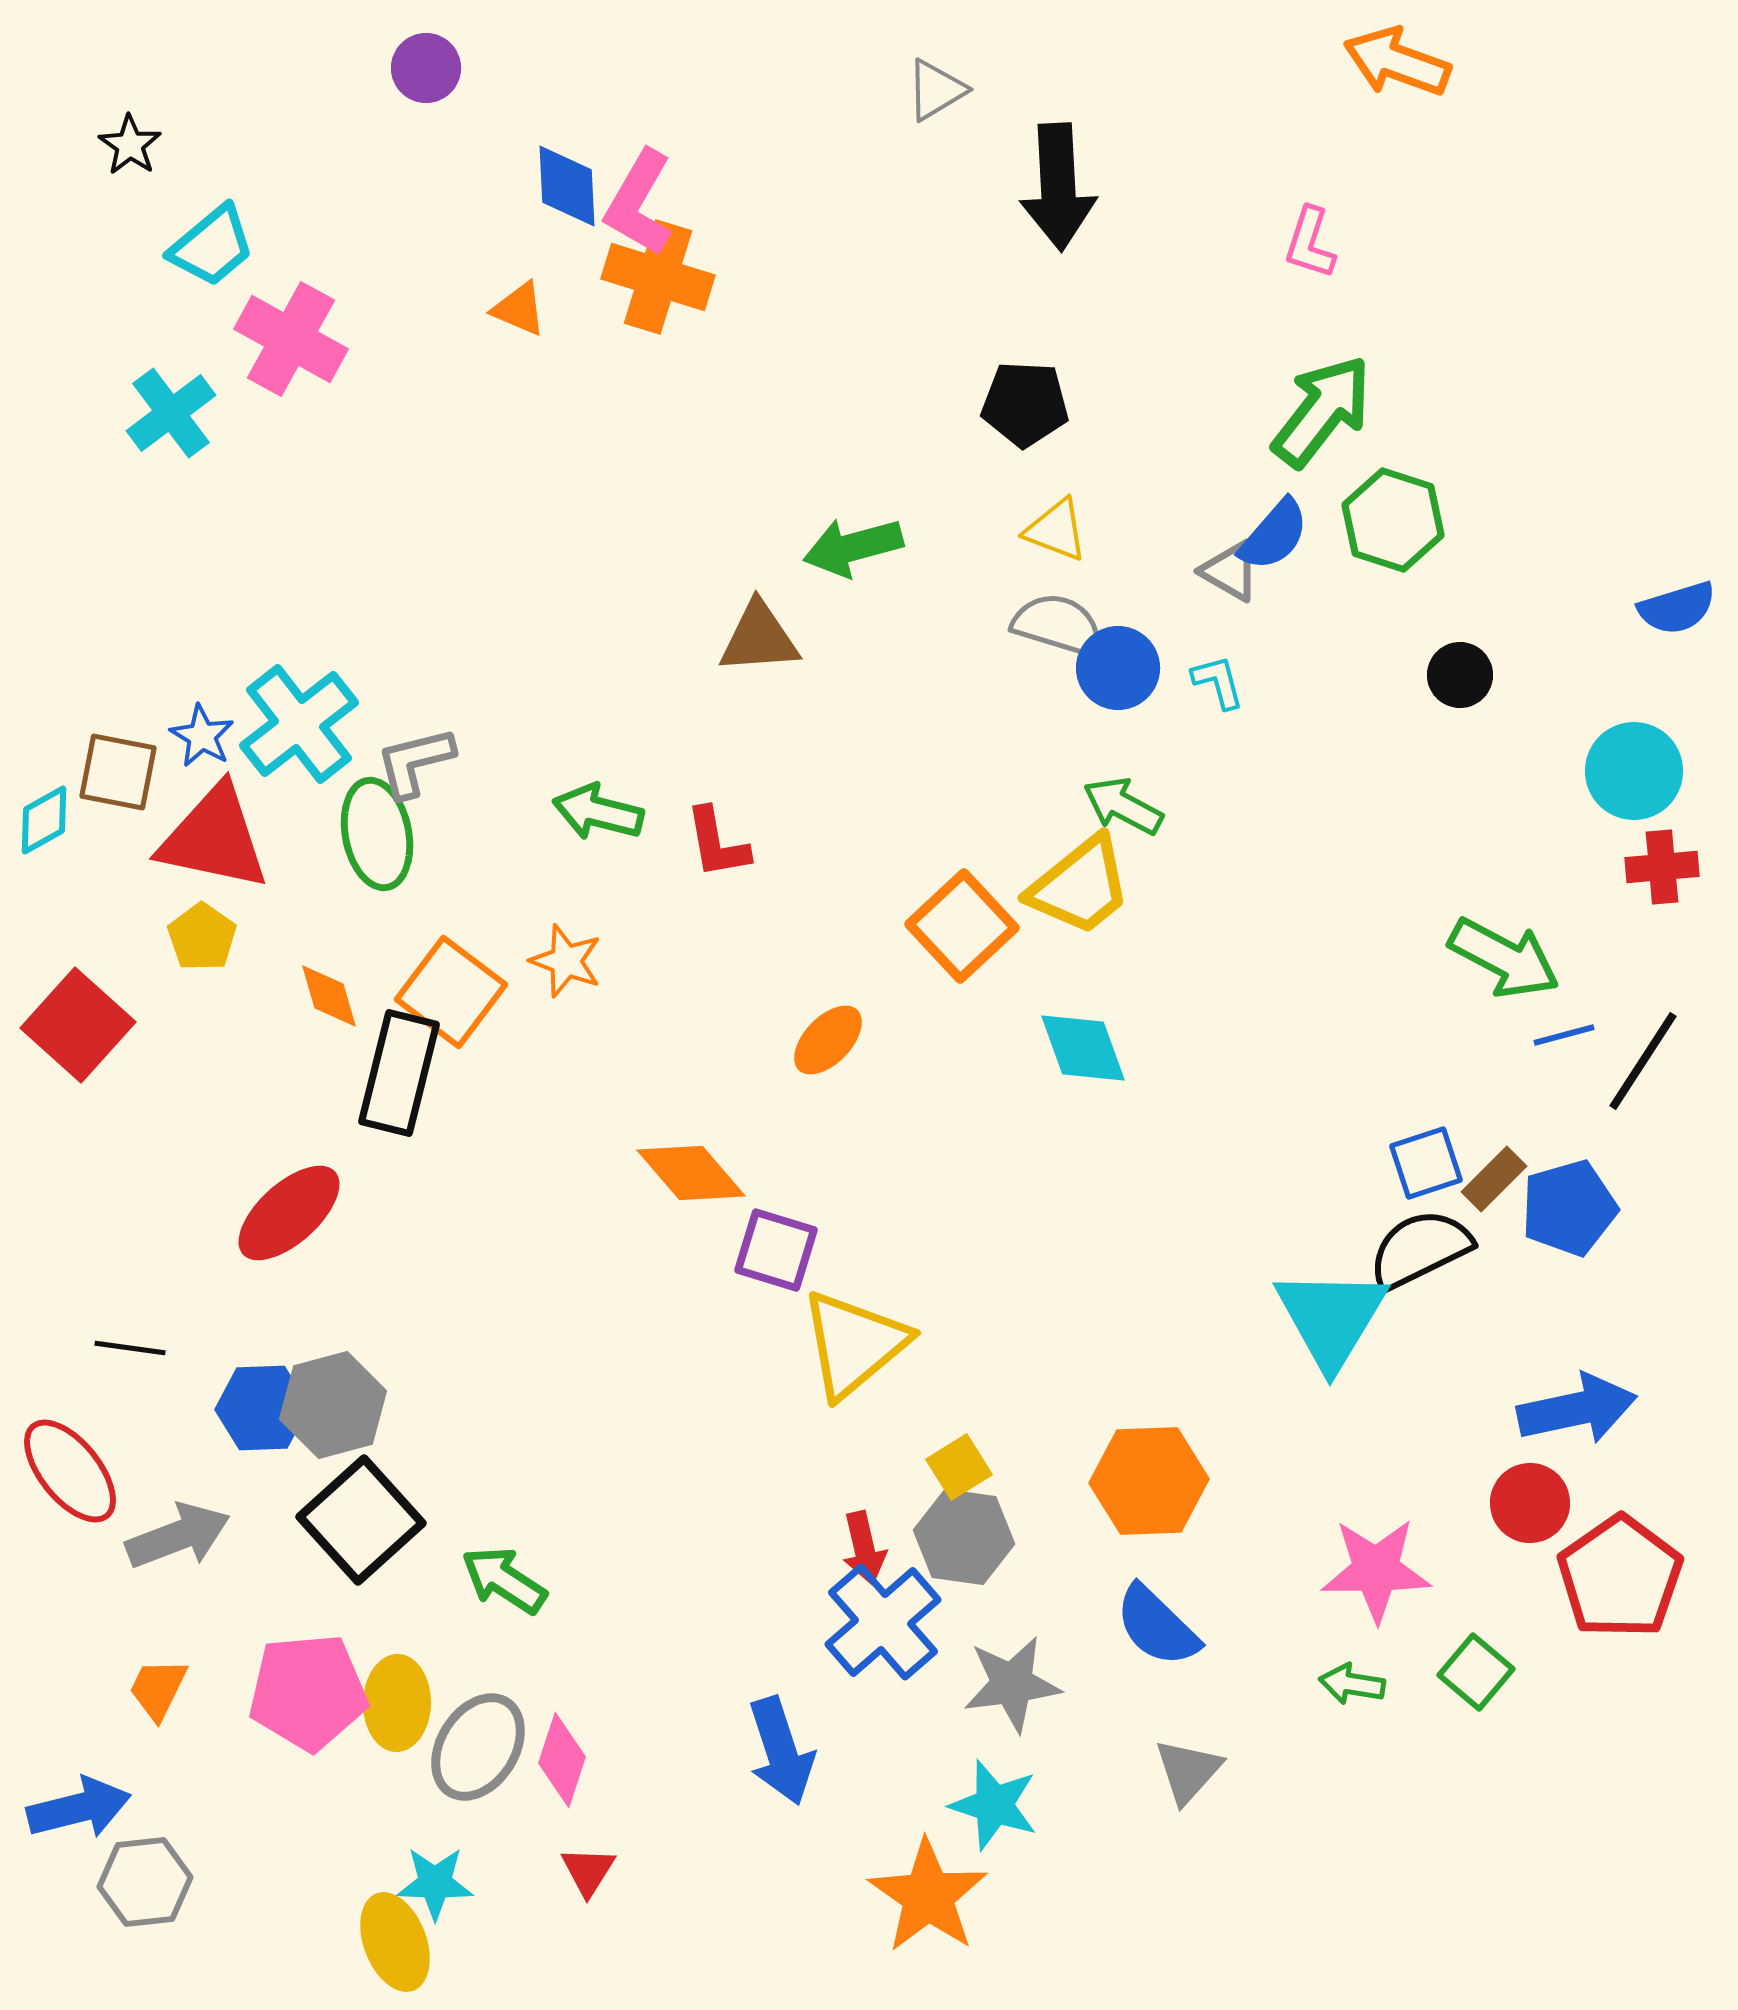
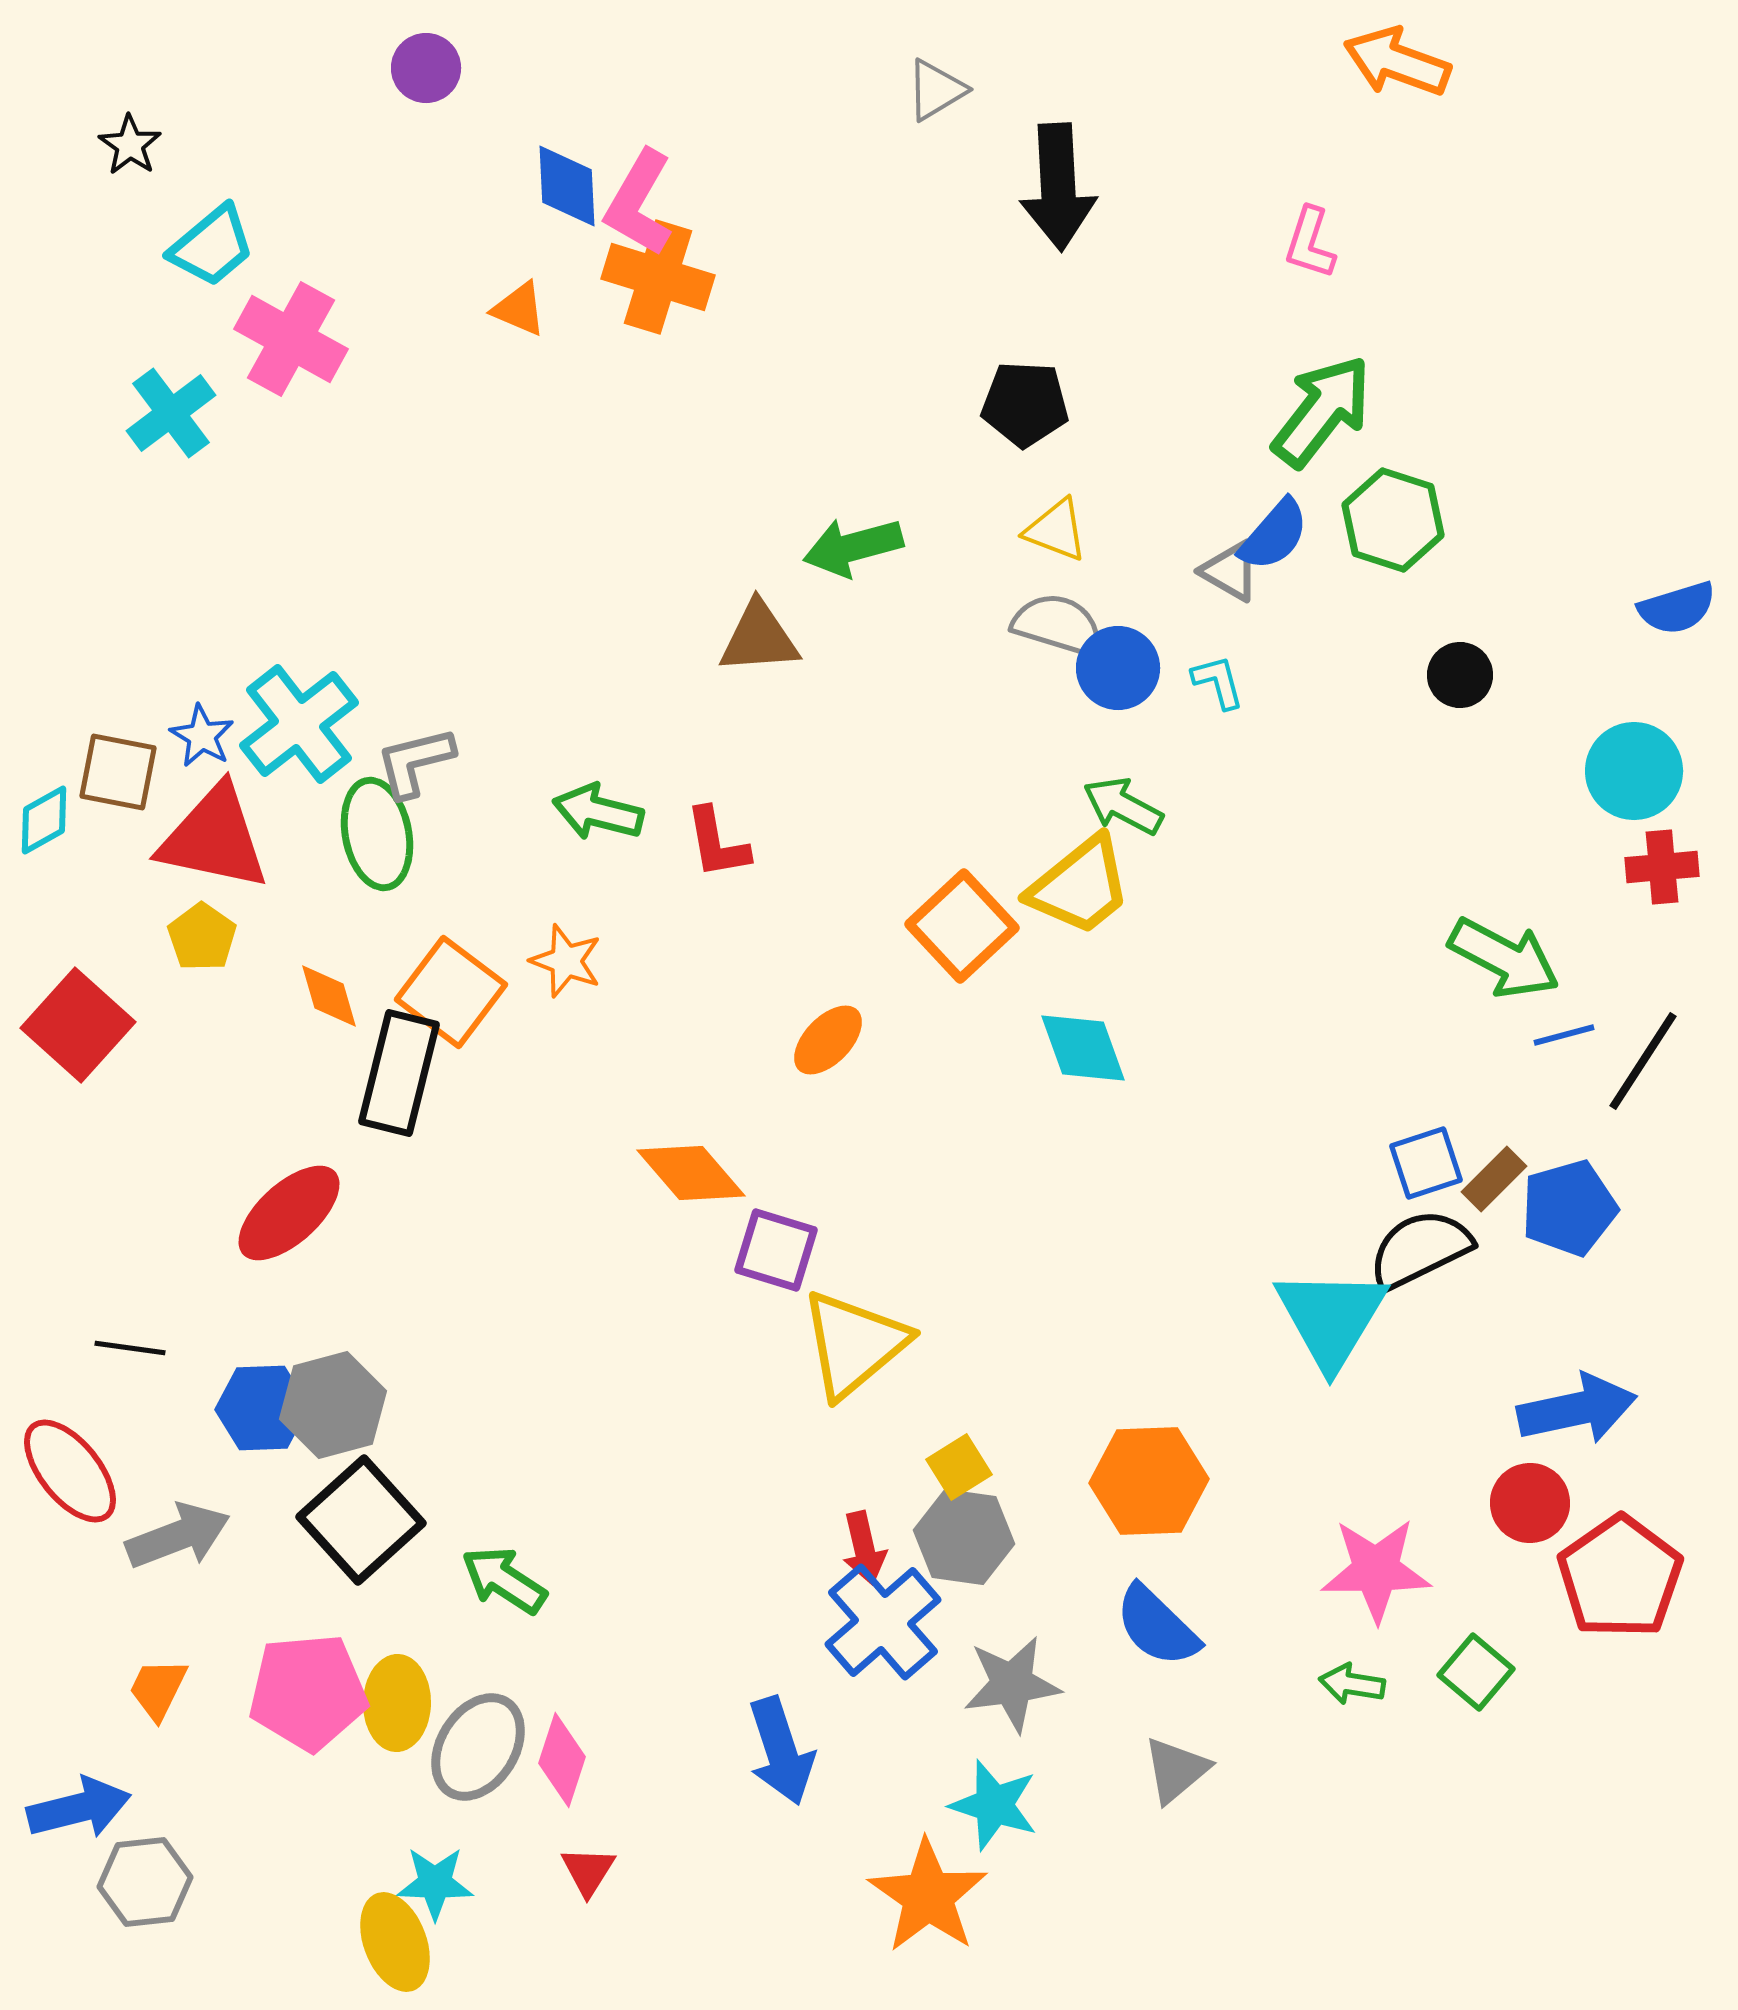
gray triangle at (1188, 1771): moved 12 px left, 1 px up; rotated 8 degrees clockwise
